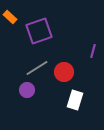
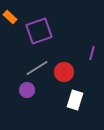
purple line: moved 1 px left, 2 px down
